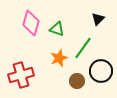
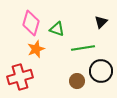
black triangle: moved 3 px right, 3 px down
green line: rotated 45 degrees clockwise
orange star: moved 23 px left, 9 px up
red cross: moved 1 px left, 2 px down
